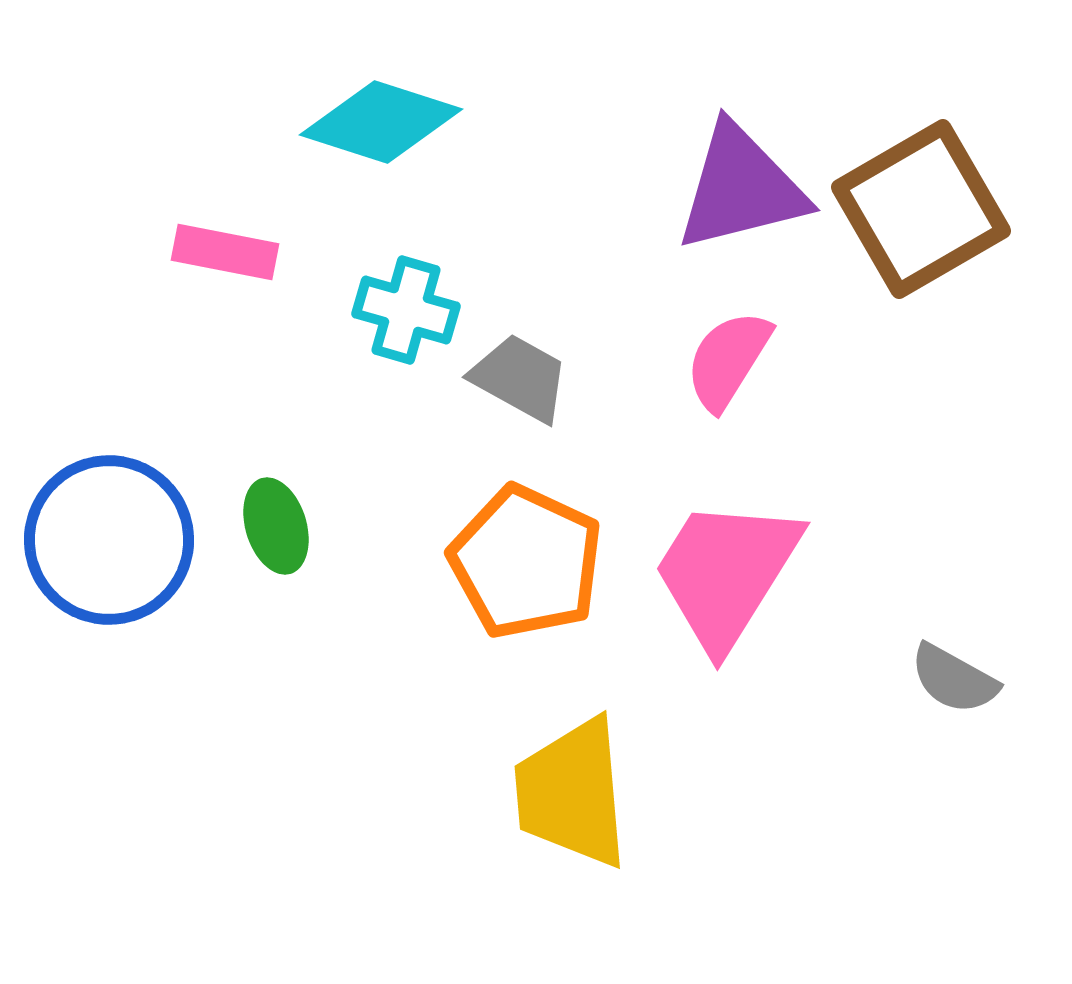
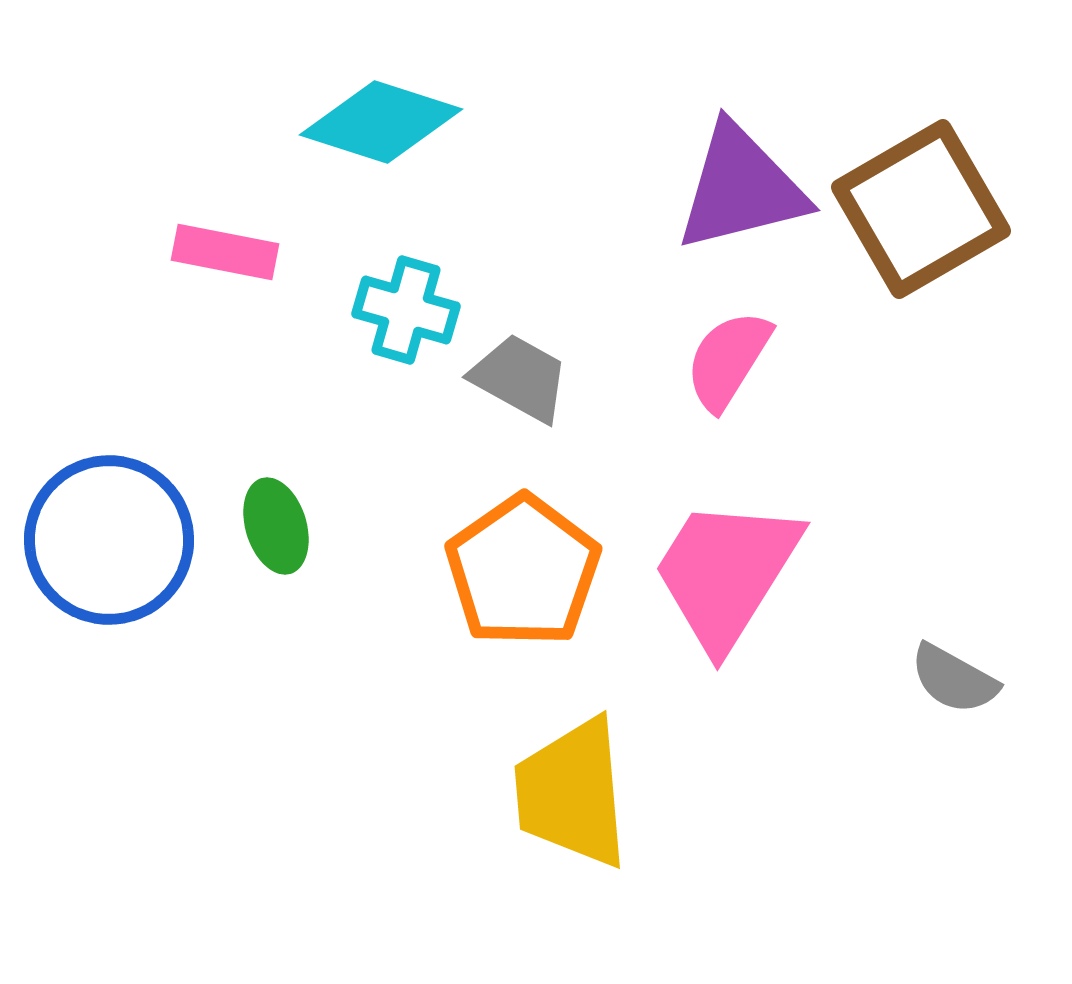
orange pentagon: moved 3 px left, 9 px down; rotated 12 degrees clockwise
